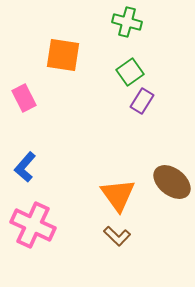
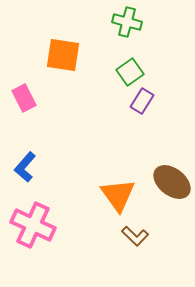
brown L-shape: moved 18 px right
